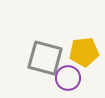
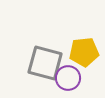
gray square: moved 5 px down
